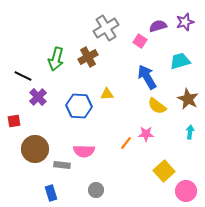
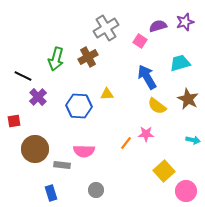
cyan trapezoid: moved 2 px down
cyan arrow: moved 3 px right, 8 px down; rotated 96 degrees clockwise
